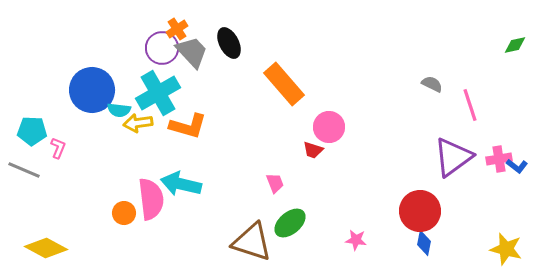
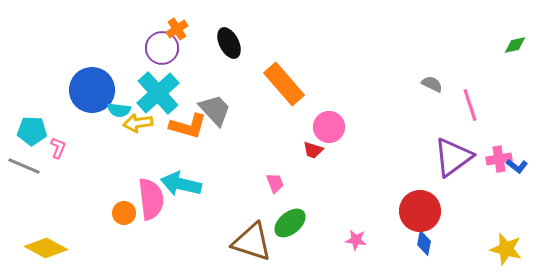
gray trapezoid: moved 23 px right, 58 px down
cyan cross: rotated 12 degrees counterclockwise
gray line: moved 4 px up
